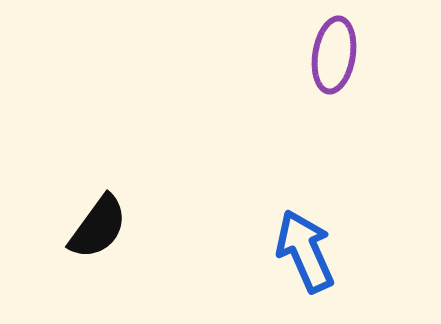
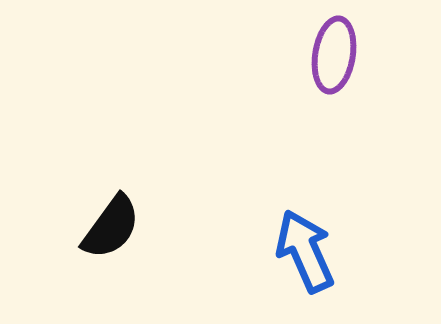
black semicircle: moved 13 px right
